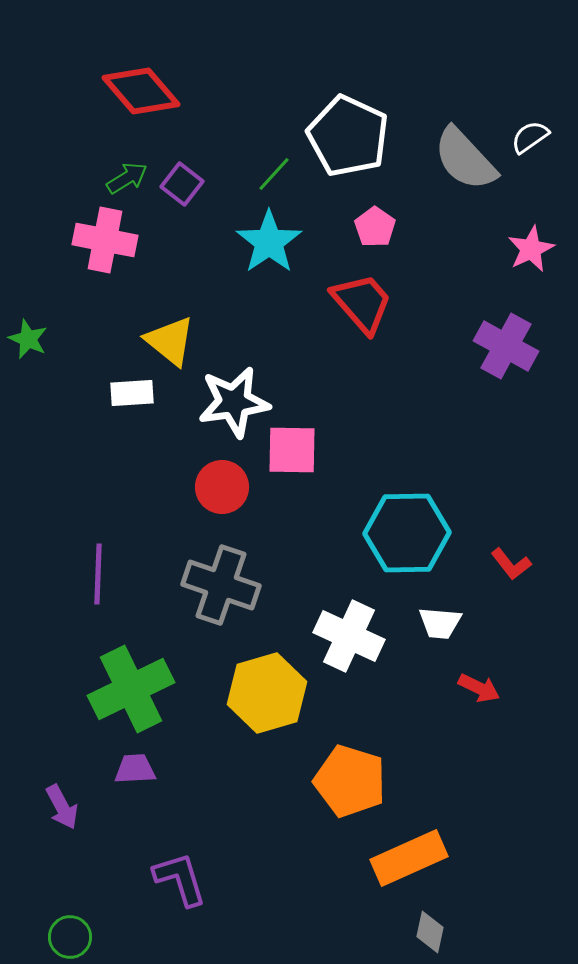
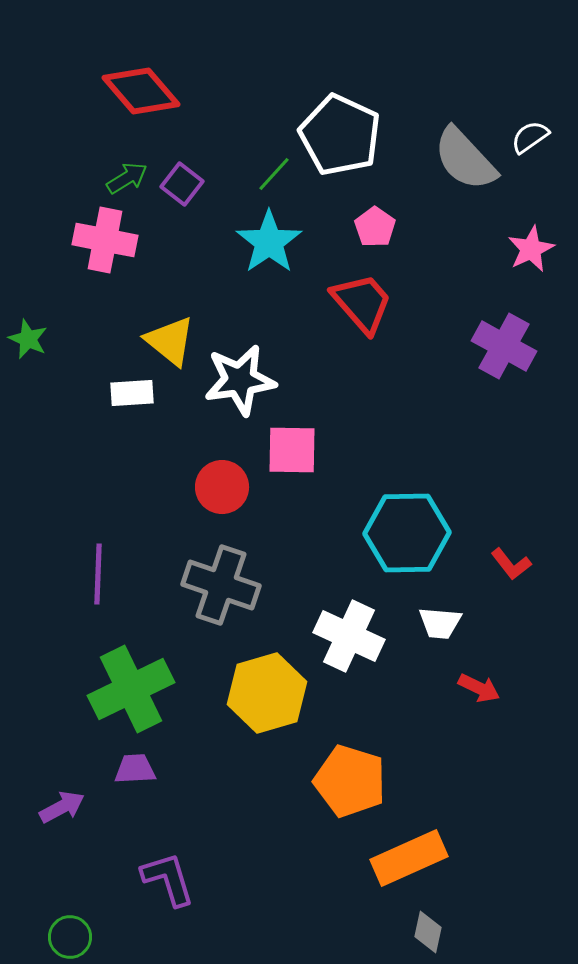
white pentagon: moved 8 px left, 1 px up
purple cross: moved 2 px left
white star: moved 6 px right, 22 px up
purple arrow: rotated 90 degrees counterclockwise
purple L-shape: moved 12 px left
gray diamond: moved 2 px left
